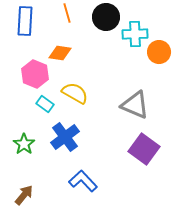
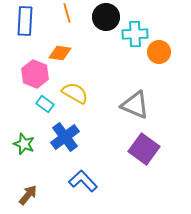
green star: rotated 15 degrees counterclockwise
brown arrow: moved 4 px right
